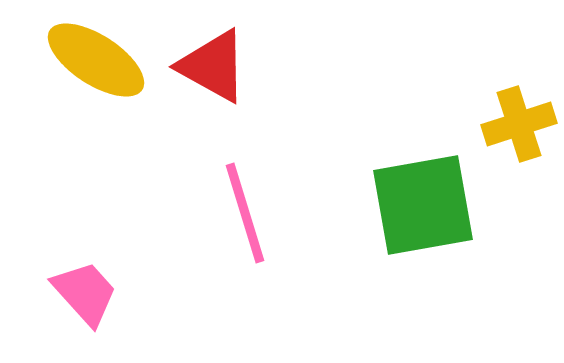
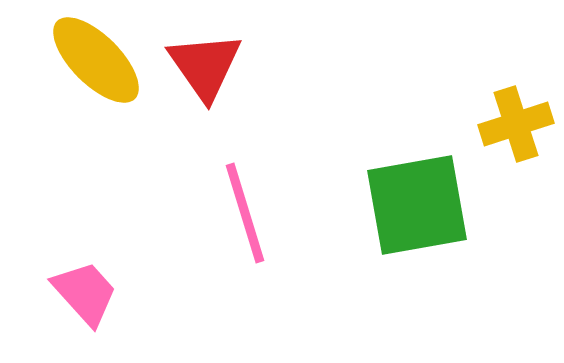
yellow ellipse: rotated 12 degrees clockwise
red triangle: moved 8 px left; rotated 26 degrees clockwise
yellow cross: moved 3 px left
green square: moved 6 px left
